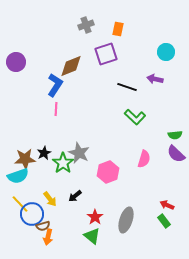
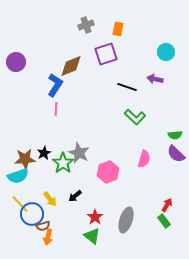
red arrow: rotated 96 degrees clockwise
